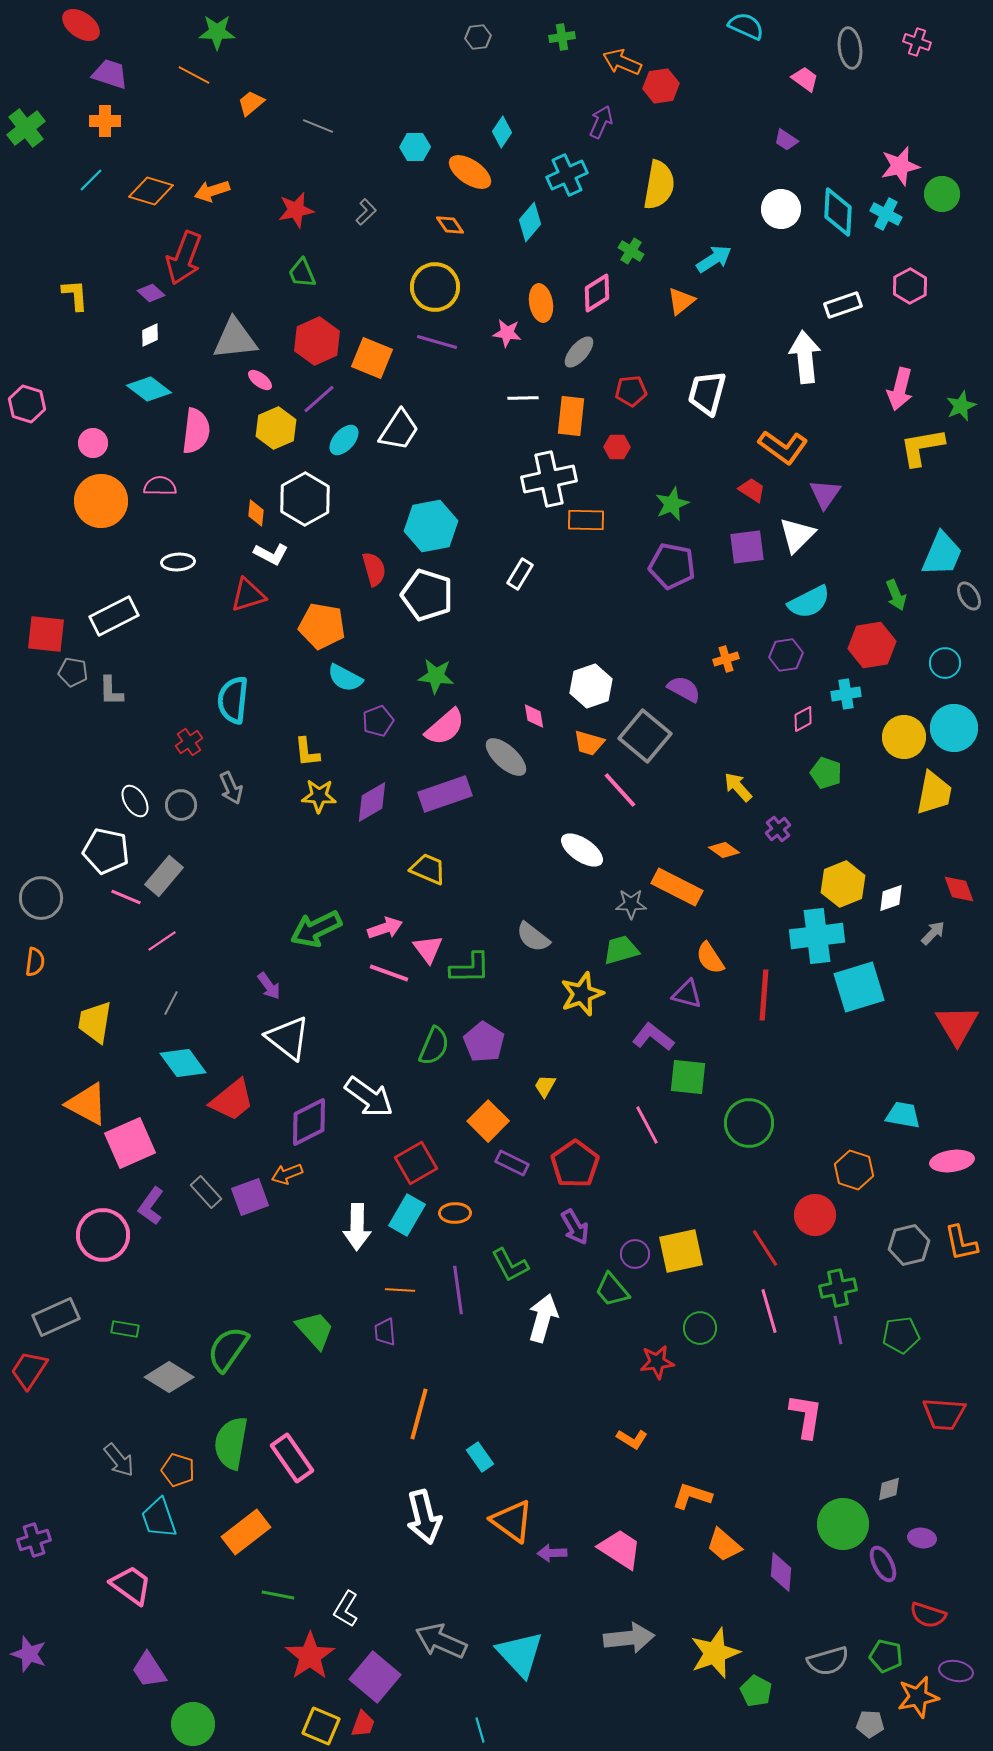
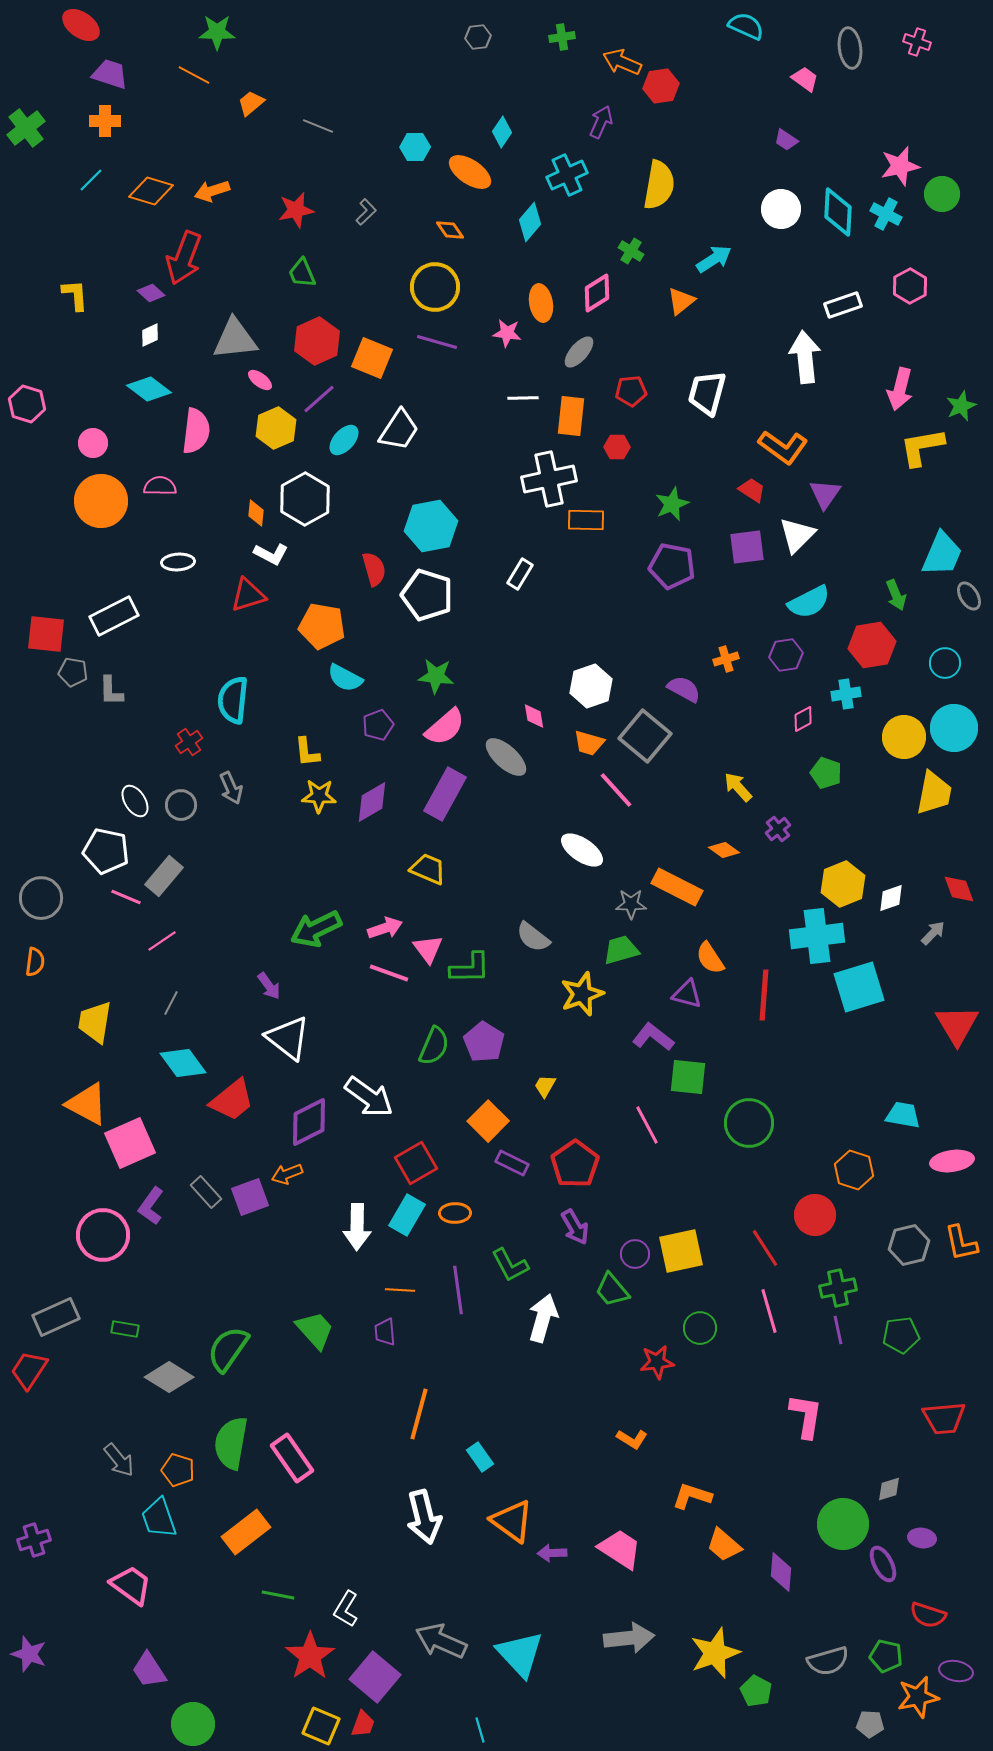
orange diamond at (450, 225): moved 5 px down
purple pentagon at (378, 721): moved 4 px down
pink line at (620, 790): moved 4 px left
purple rectangle at (445, 794): rotated 42 degrees counterclockwise
red trapezoid at (944, 1414): moved 4 px down; rotated 9 degrees counterclockwise
